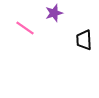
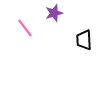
pink line: rotated 18 degrees clockwise
